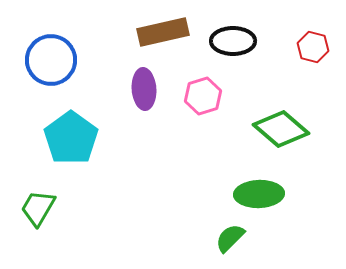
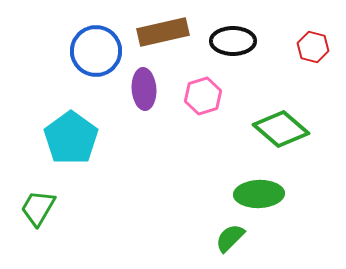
blue circle: moved 45 px right, 9 px up
